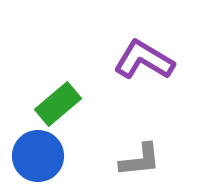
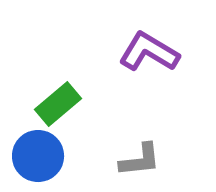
purple L-shape: moved 5 px right, 8 px up
